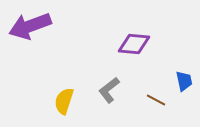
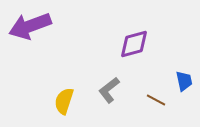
purple diamond: rotated 20 degrees counterclockwise
